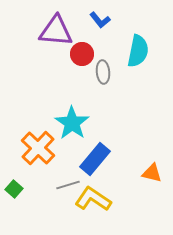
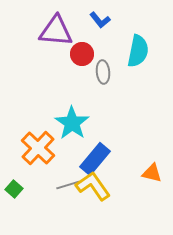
yellow L-shape: moved 13 px up; rotated 21 degrees clockwise
